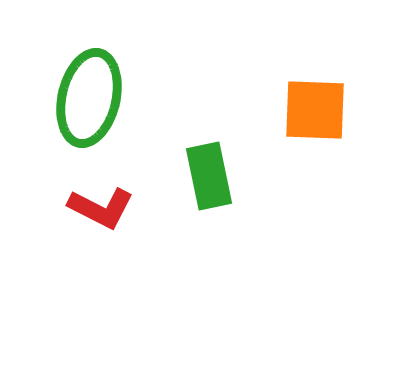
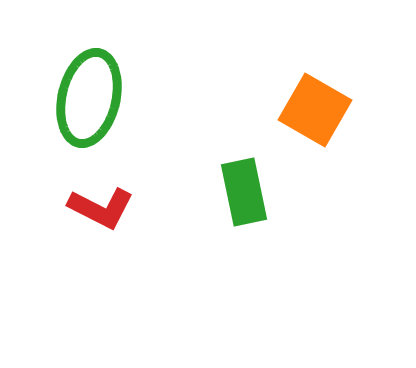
orange square: rotated 28 degrees clockwise
green rectangle: moved 35 px right, 16 px down
